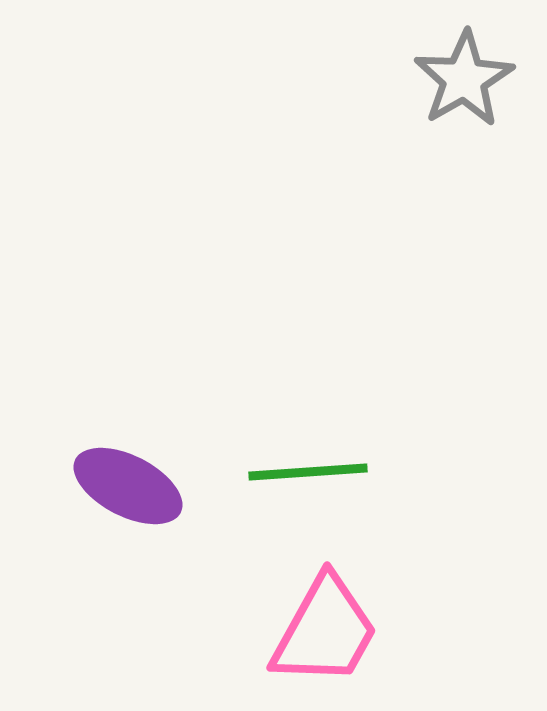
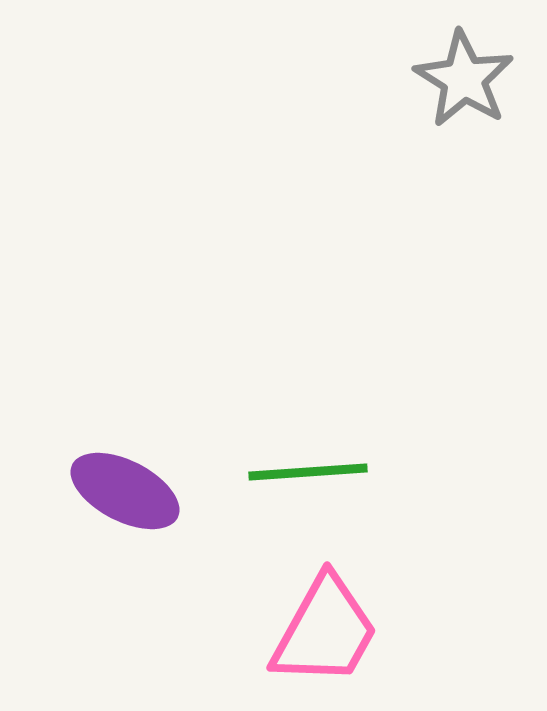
gray star: rotated 10 degrees counterclockwise
purple ellipse: moved 3 px left, 5 px down
